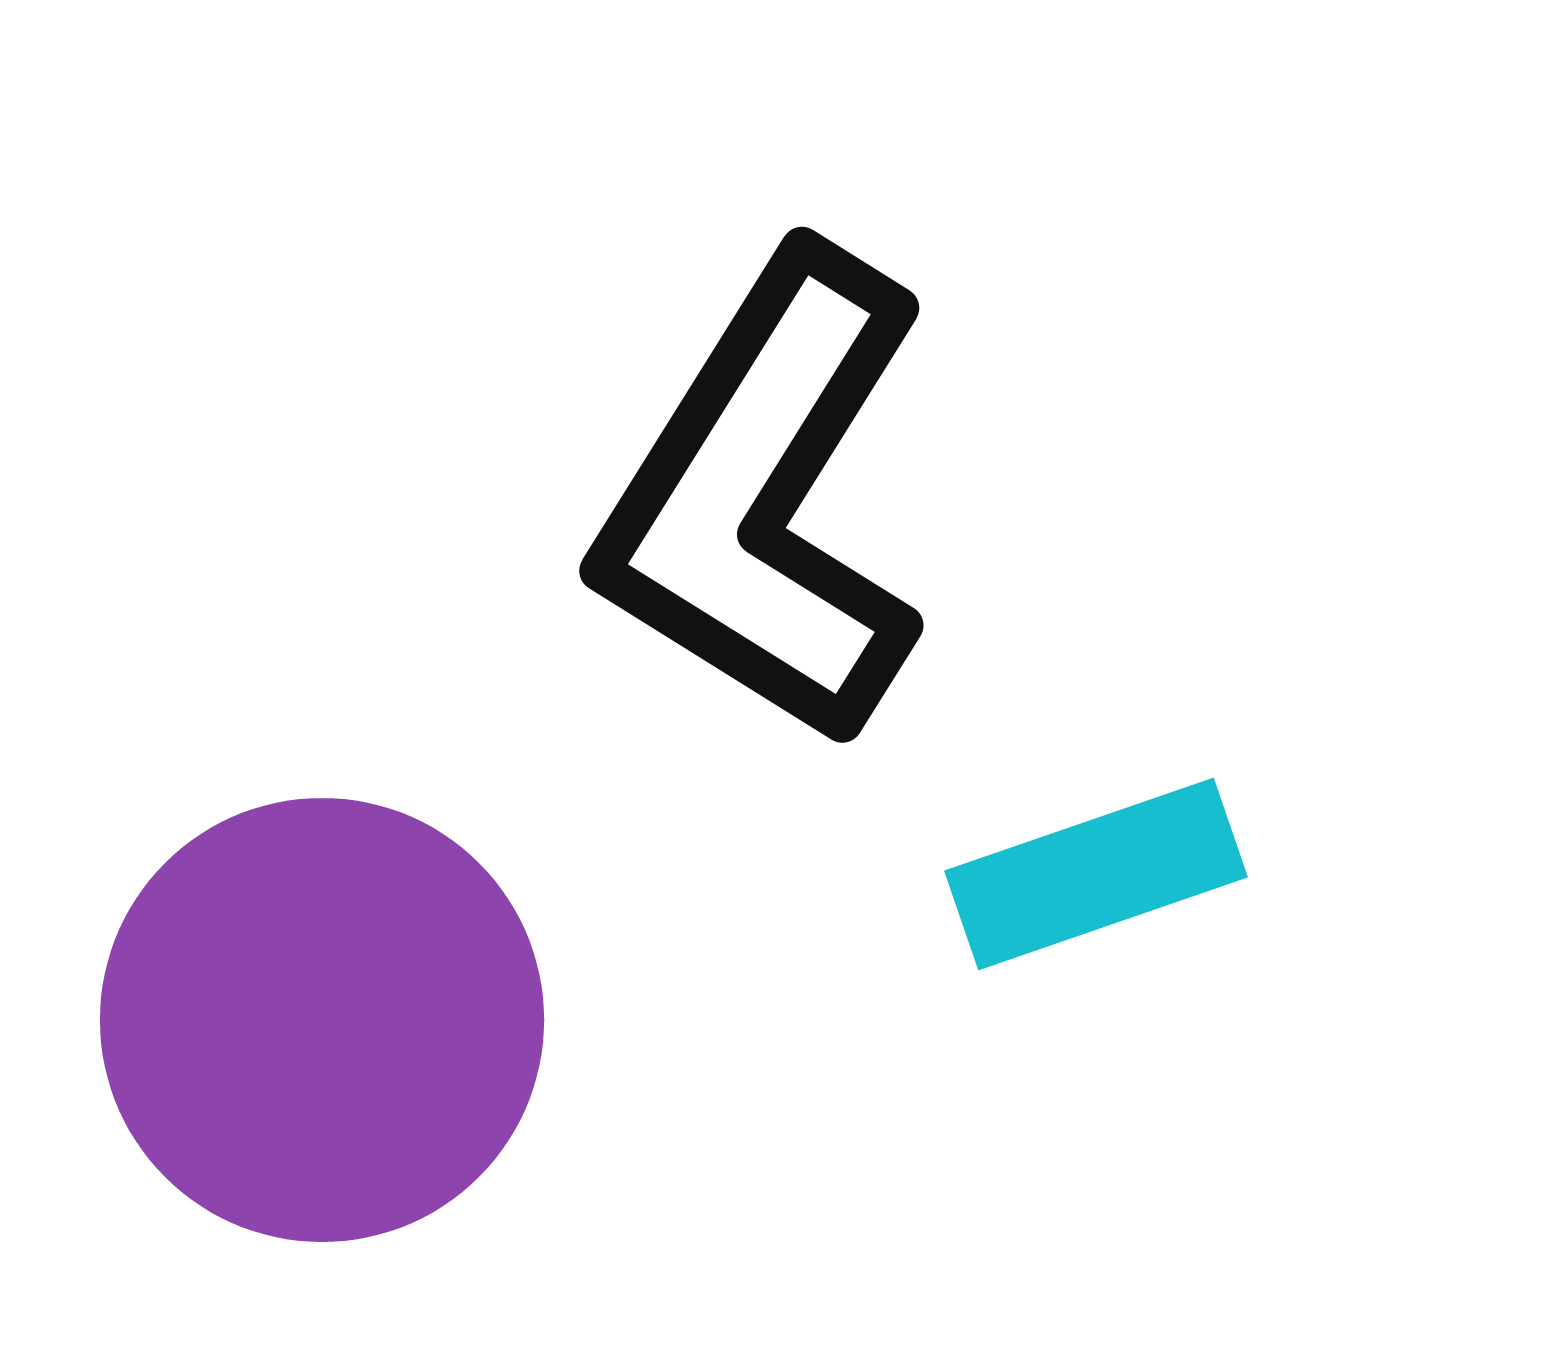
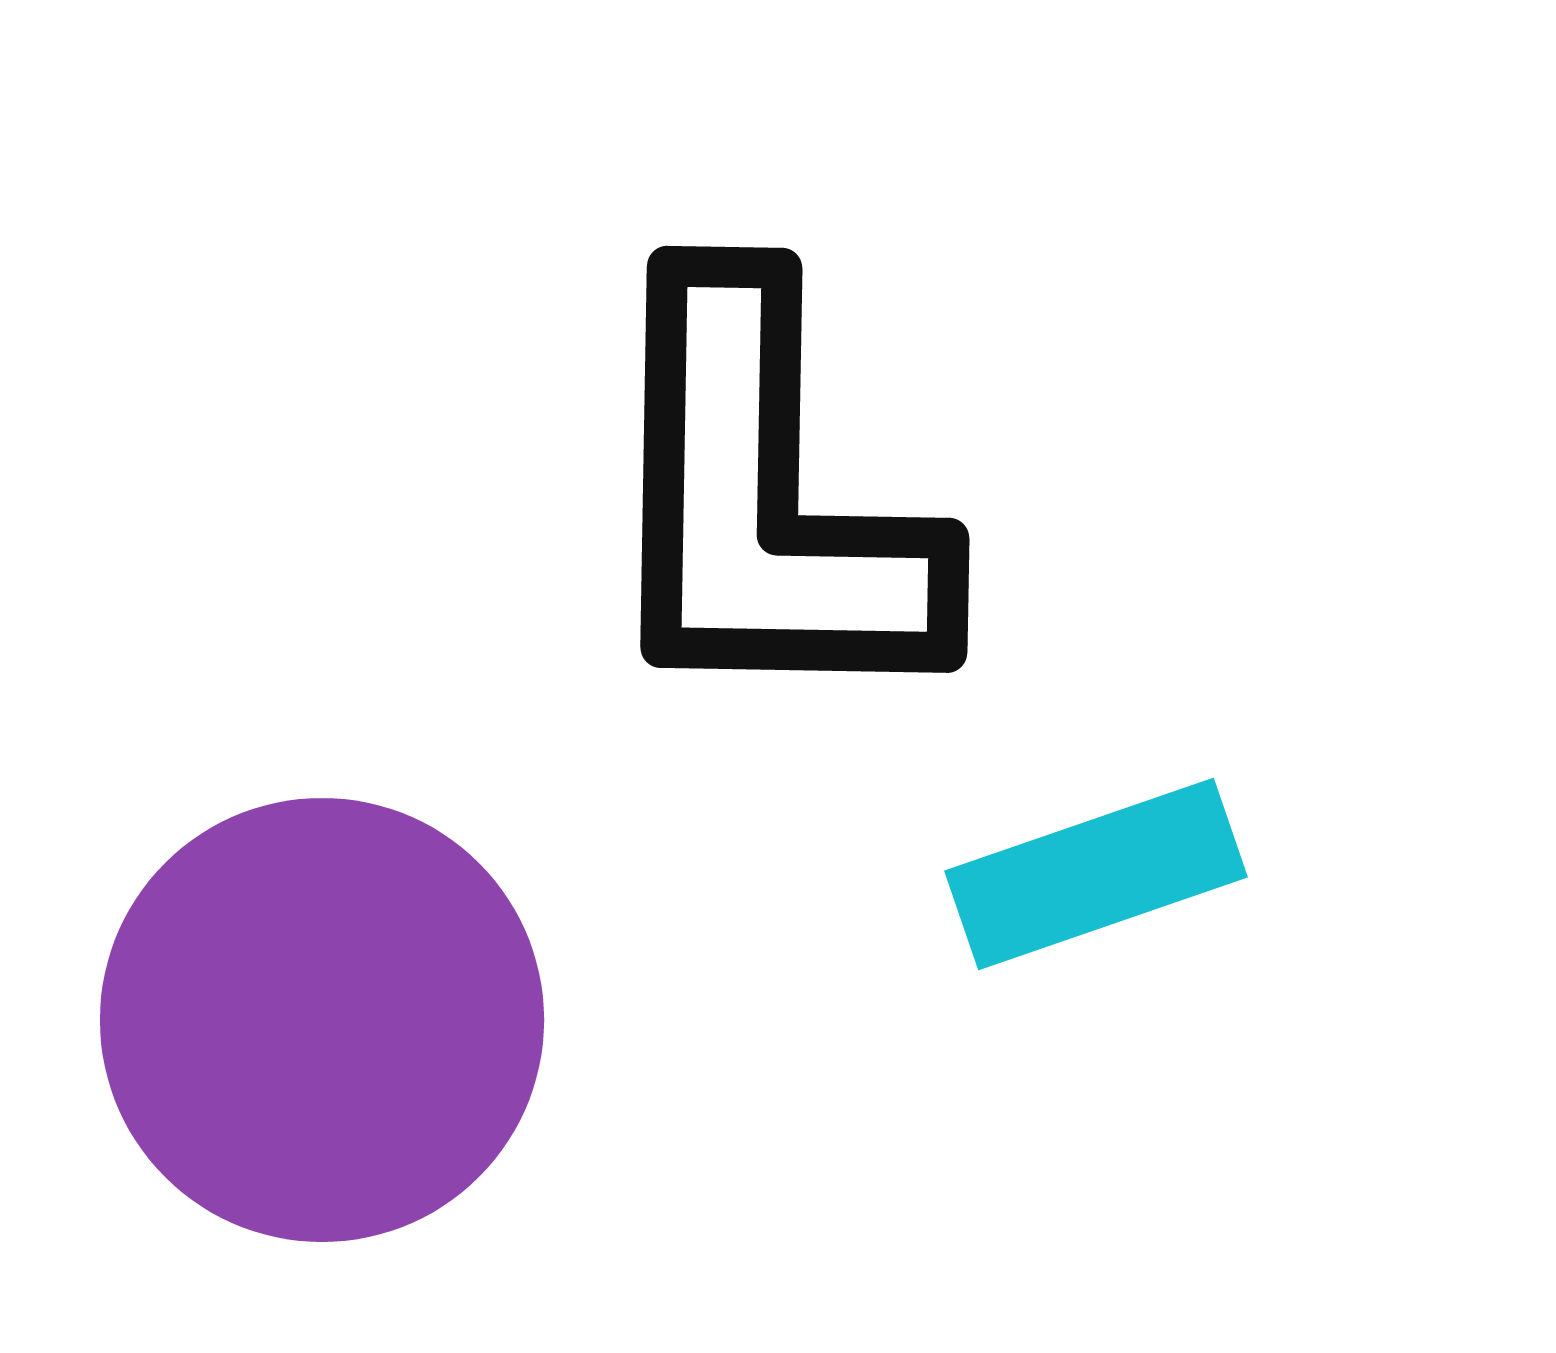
black L-shape: moved 2 px down; rotated 31 degrees counterclockwise
